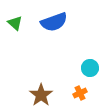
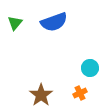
green triangle: rotated 28 degrees clockwise
